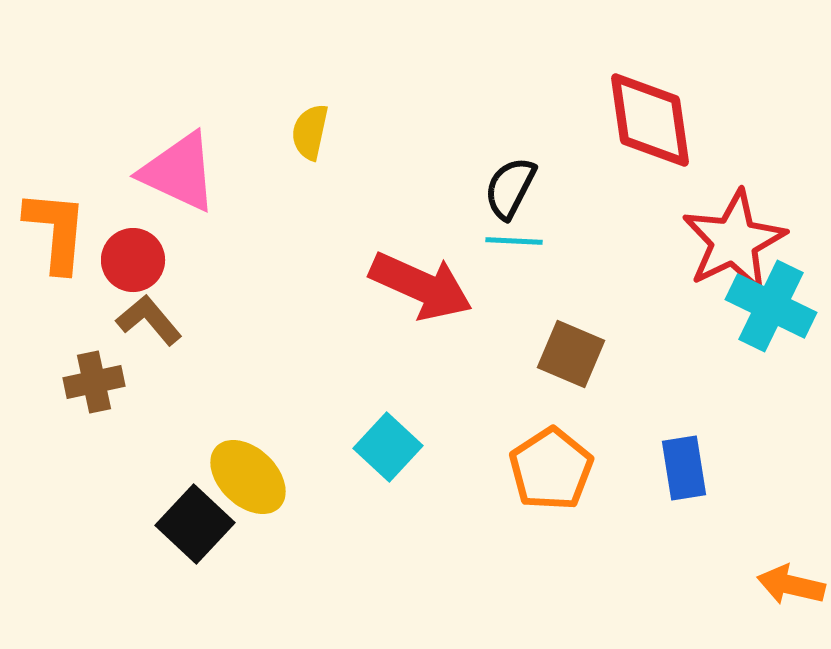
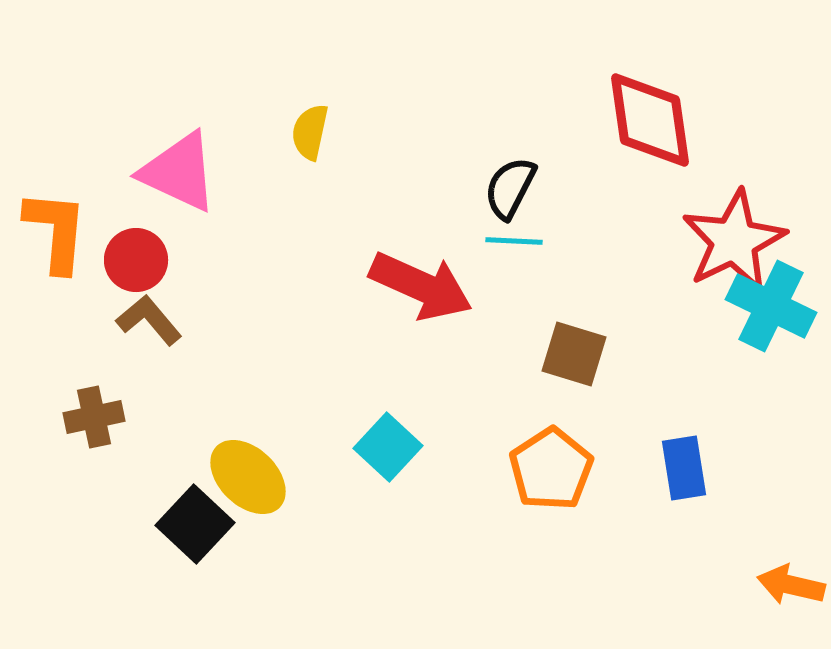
red circle: moved 3 px right
brown square: moved 3 px right; rotated 6 degrees counterclockwise
brown cross: moved 35 px down
